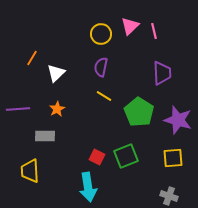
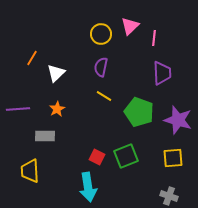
pink line: moved 7 px down; rotated 21 degrees clockwise
green pentagon: rotated 12 degrees counterclockwise
